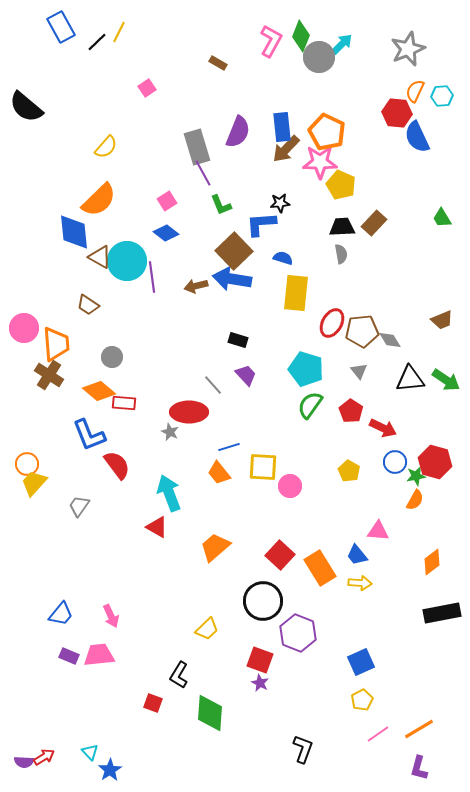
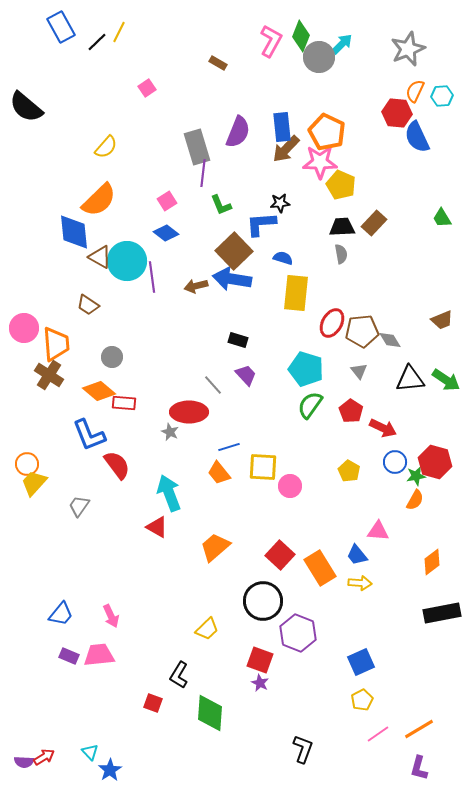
purple line at (203, 173): rotated 36 degrees clockwise
